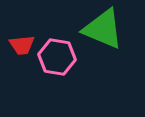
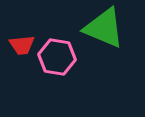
green triangle: moved 1 px right, 1 px up
